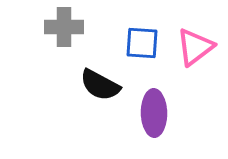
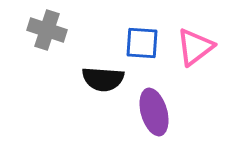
gray cross: moved 17 px left, 3 px down; rotated 18 degrees clockwise
black semicircle: moved 3 px right, 6 px up; rotated 24 degrees counterclockwise
purple ellipse: moved 1 px up; rotated 15 degrees counterclockwise
